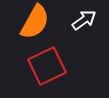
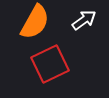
red square: moved 3 px right, 2 px up
